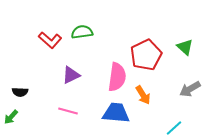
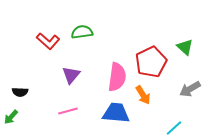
red L-shape: moved 2 px left, 1 px down
red pentagon: moved 5 px right, 7 px down
purple triangle: rotated 24 degrees counterclockwise
pink line: rotated 30 degrees counterclockwise
